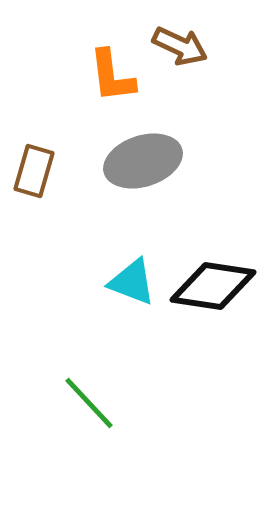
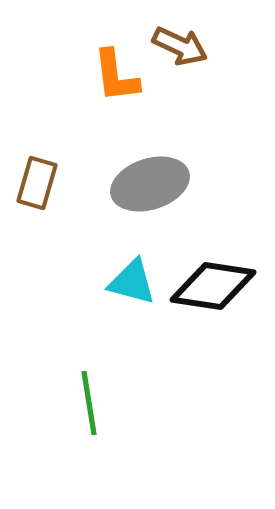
orange L-shape: moved 4 px right
gray ellipse: moved 7 px right, 23 px down
brown rectangle: moved 3 px right, 12 px down
cyan triangle: rotated 6 degrees counterclockwise
green line: rotated 34 degrees clockwise
